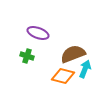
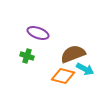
cyan arrow: rotated 96 degrees clockwise
